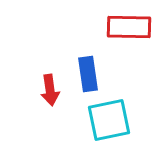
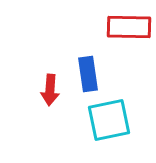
red arrow: rotated 12 degrees clockwise
